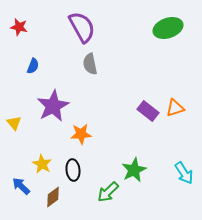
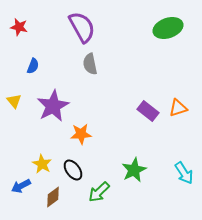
orange triangle: moved 3 px right
yellow triangle: moved 22 px up
black ellipse: rotated 30 degrees counterclockwise
blue arrow: rotated 72 degrees counterclockwise
green arrow: moved 9 px left
